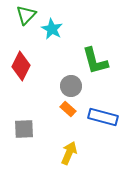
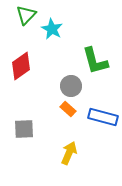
red diamond: rotated 28 degrees clockwise
